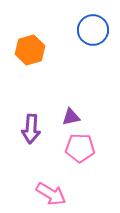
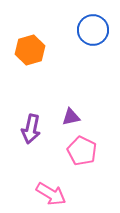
purple arrow: rotated 8 degrees clockwise
pink pentagon: moved 2 px right, 3 px down; rotated 24 degrees clockwise
